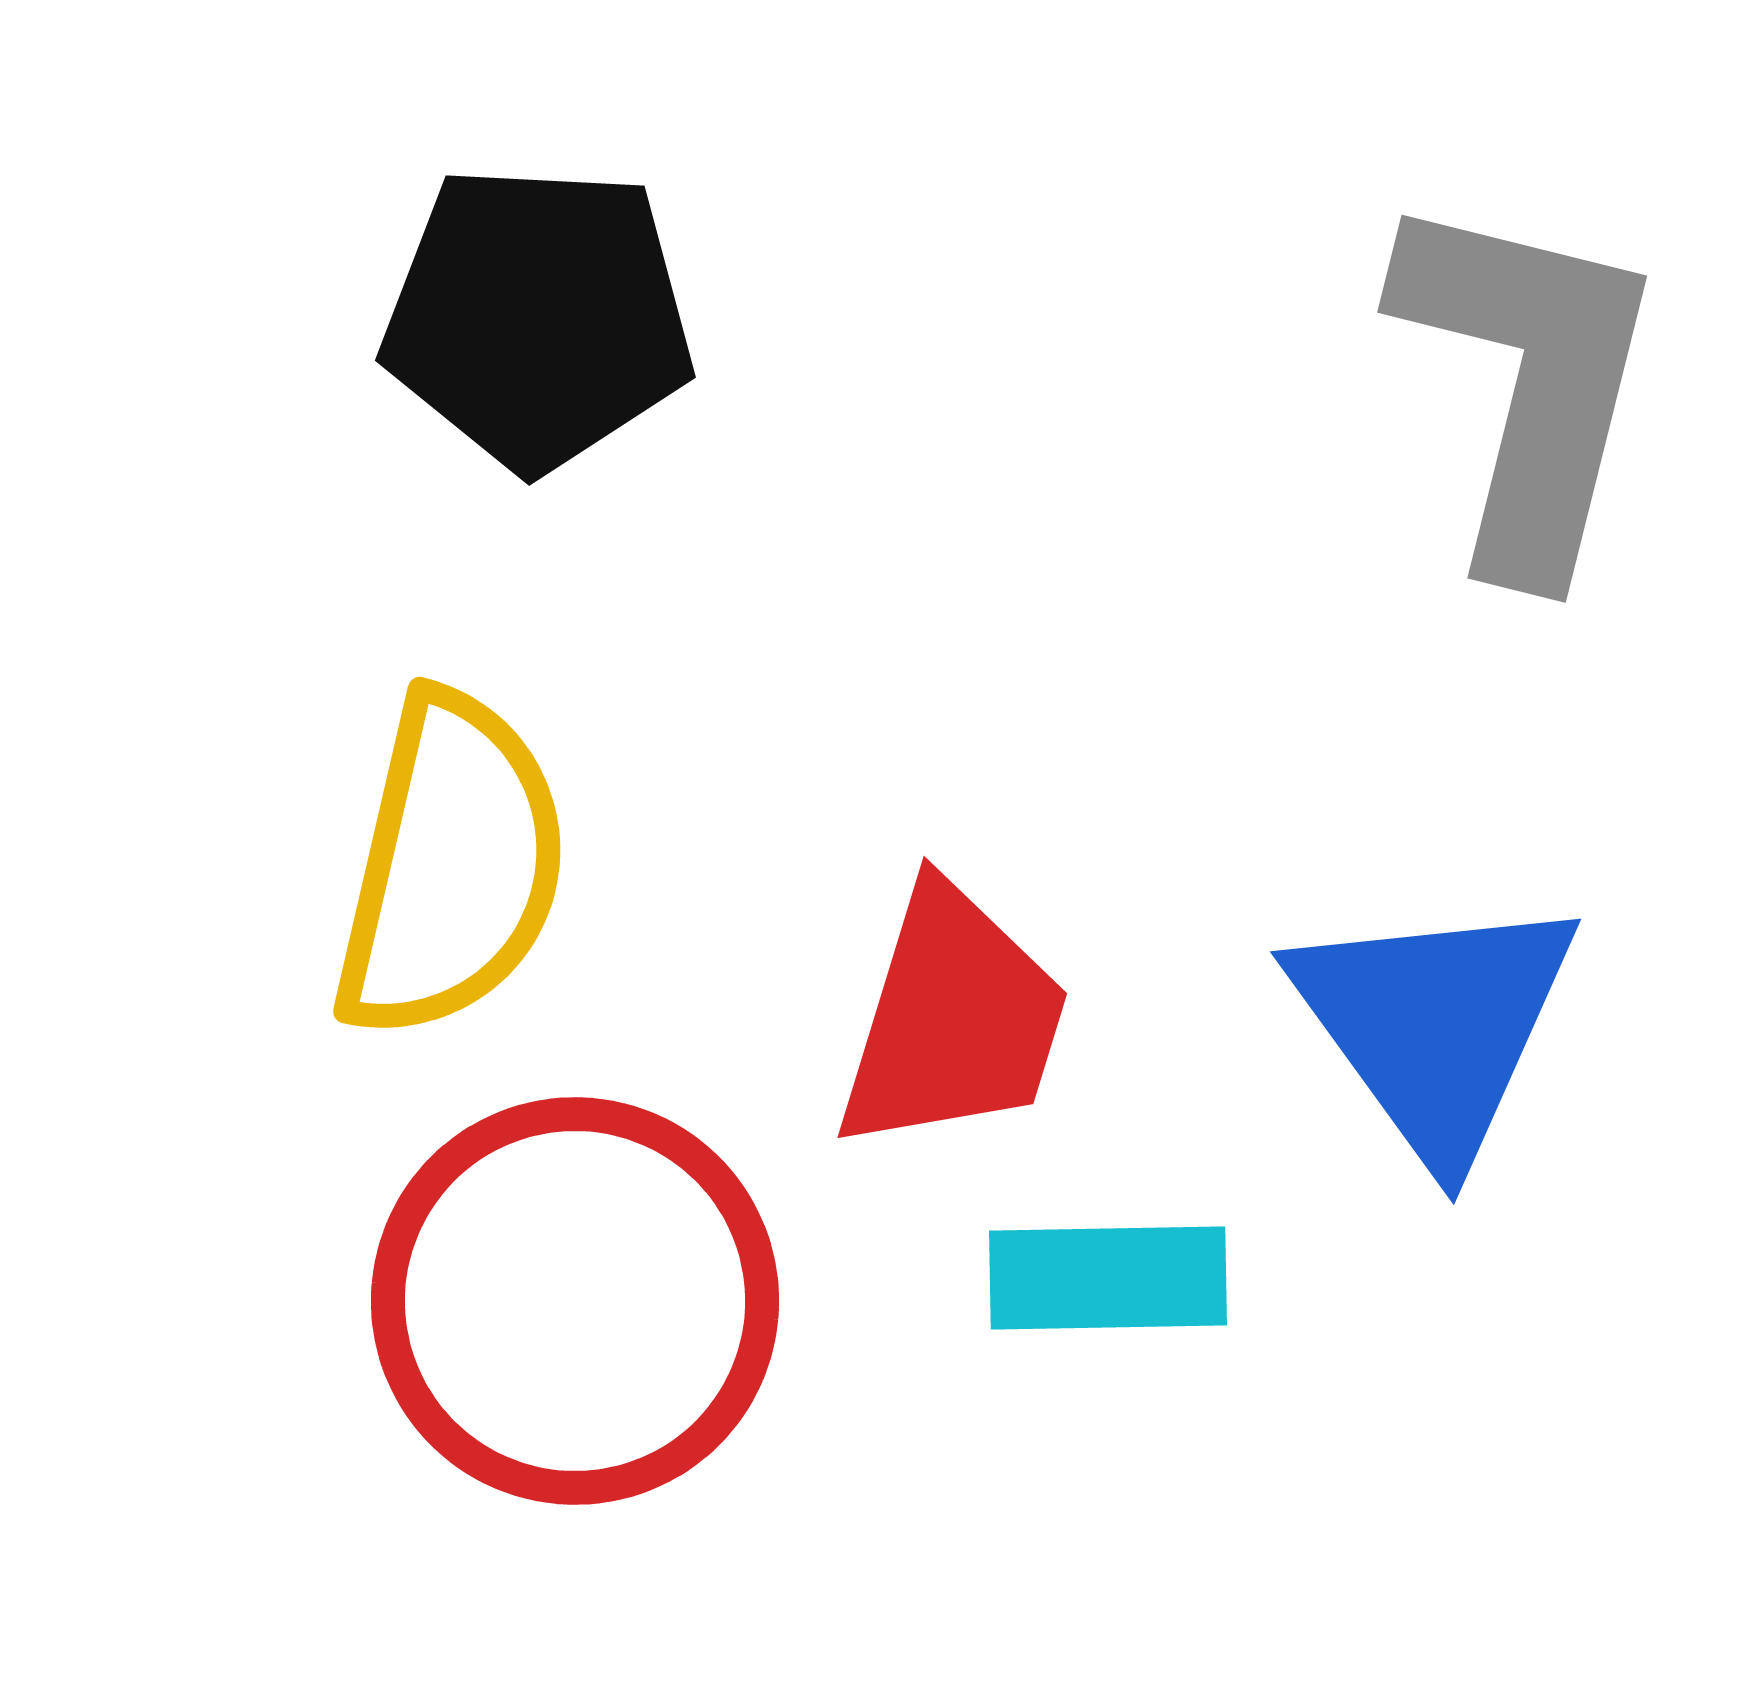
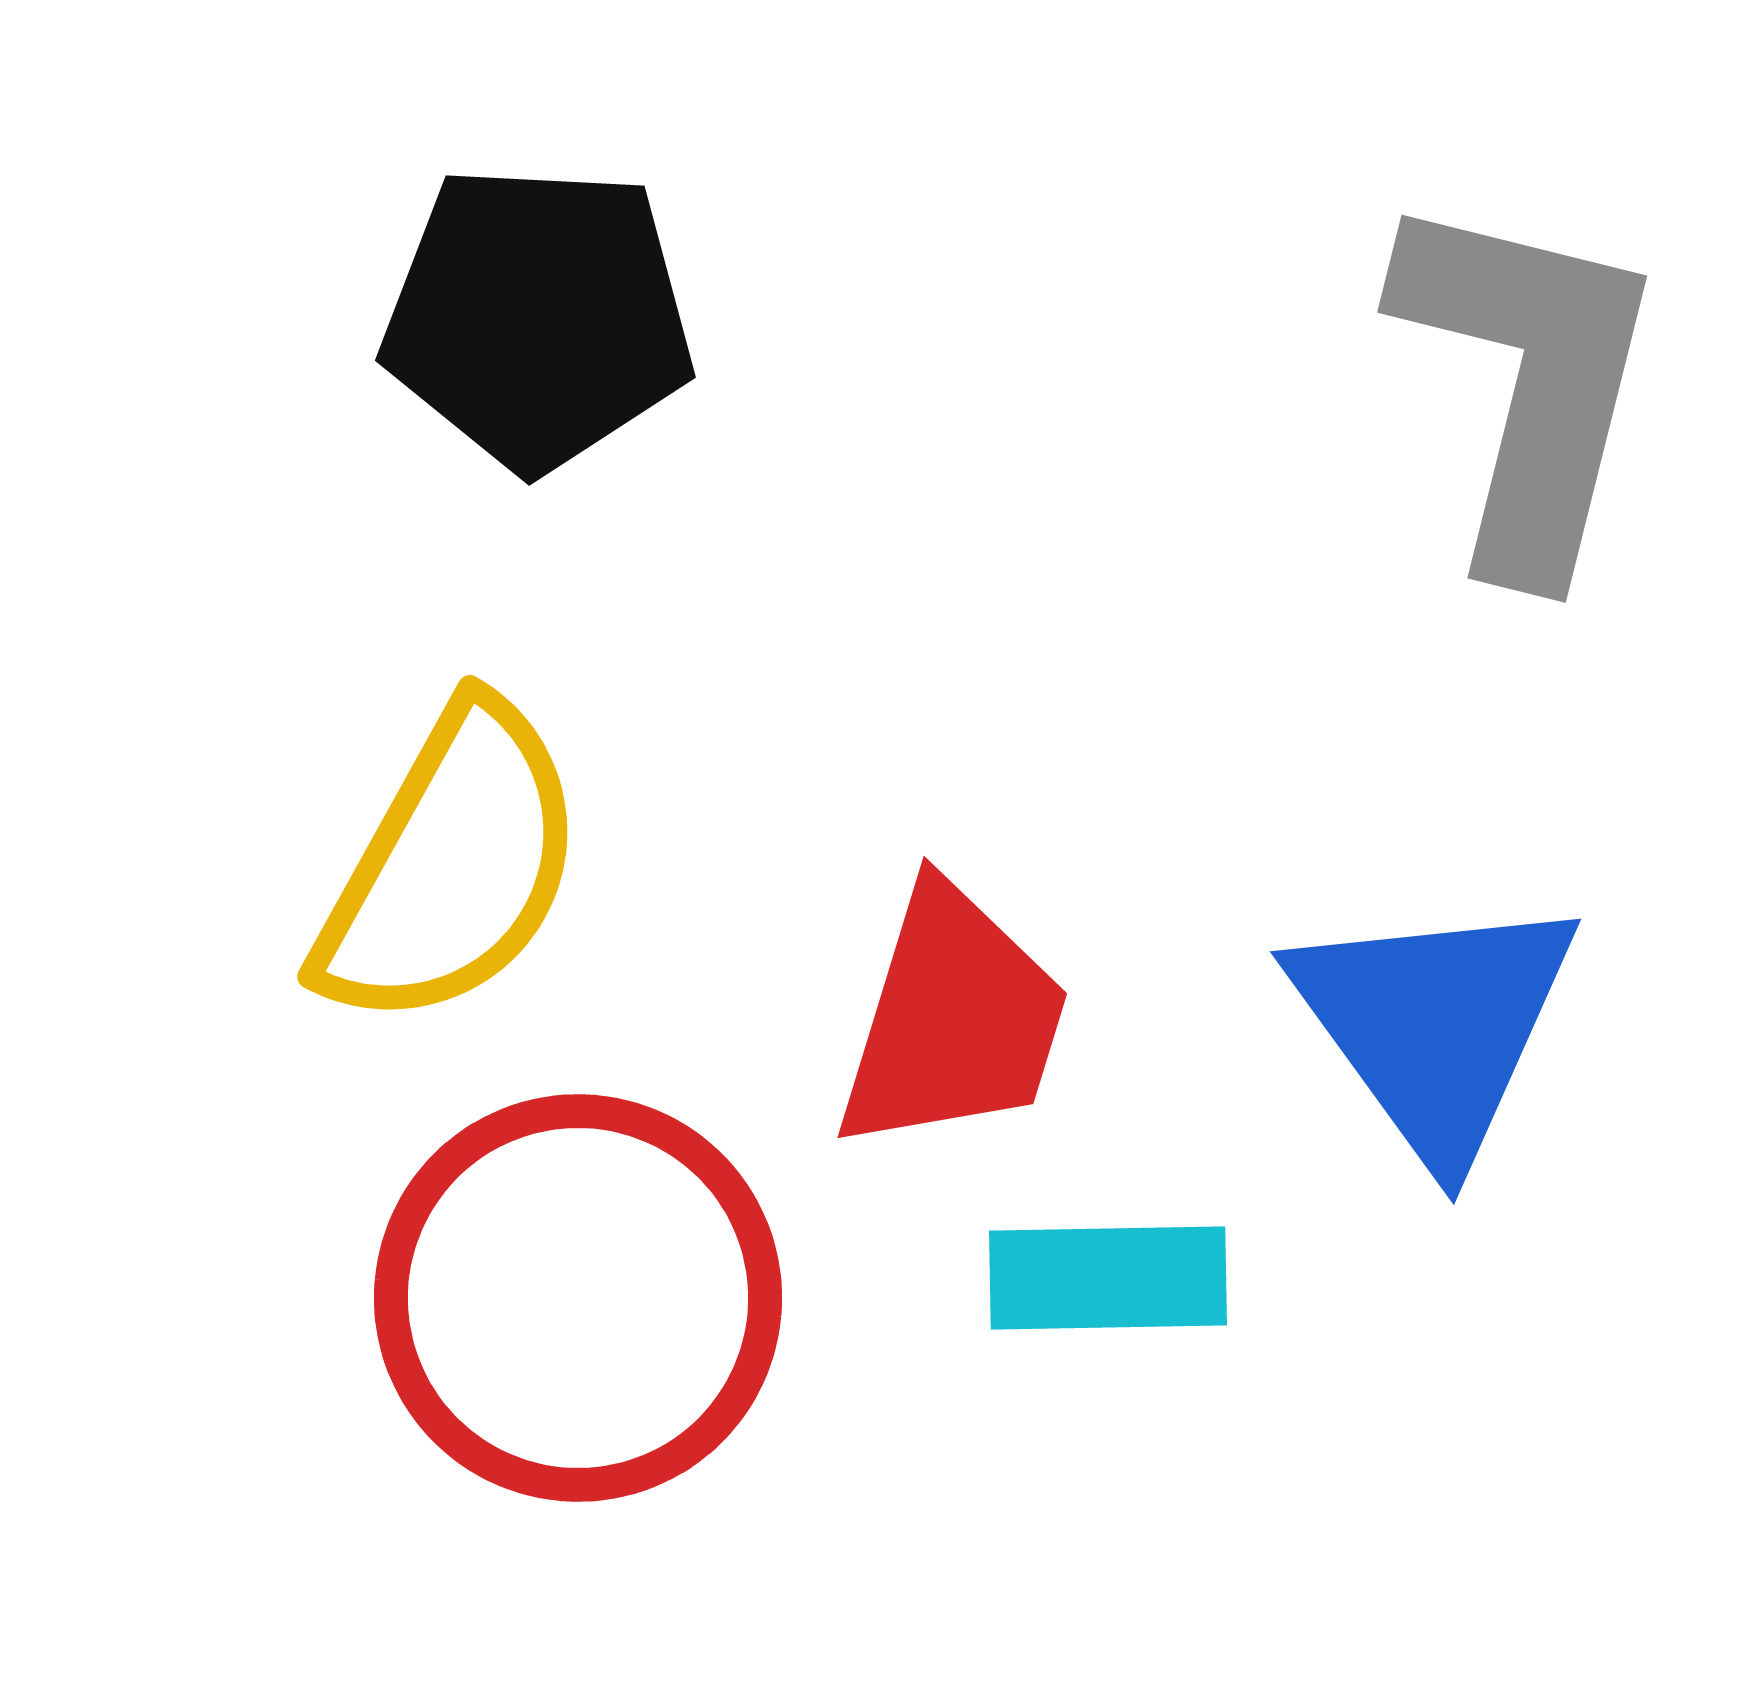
yellow semicircle: rotated 16 degrees clockwise
red circle: moved 3 px right, 3 px up
